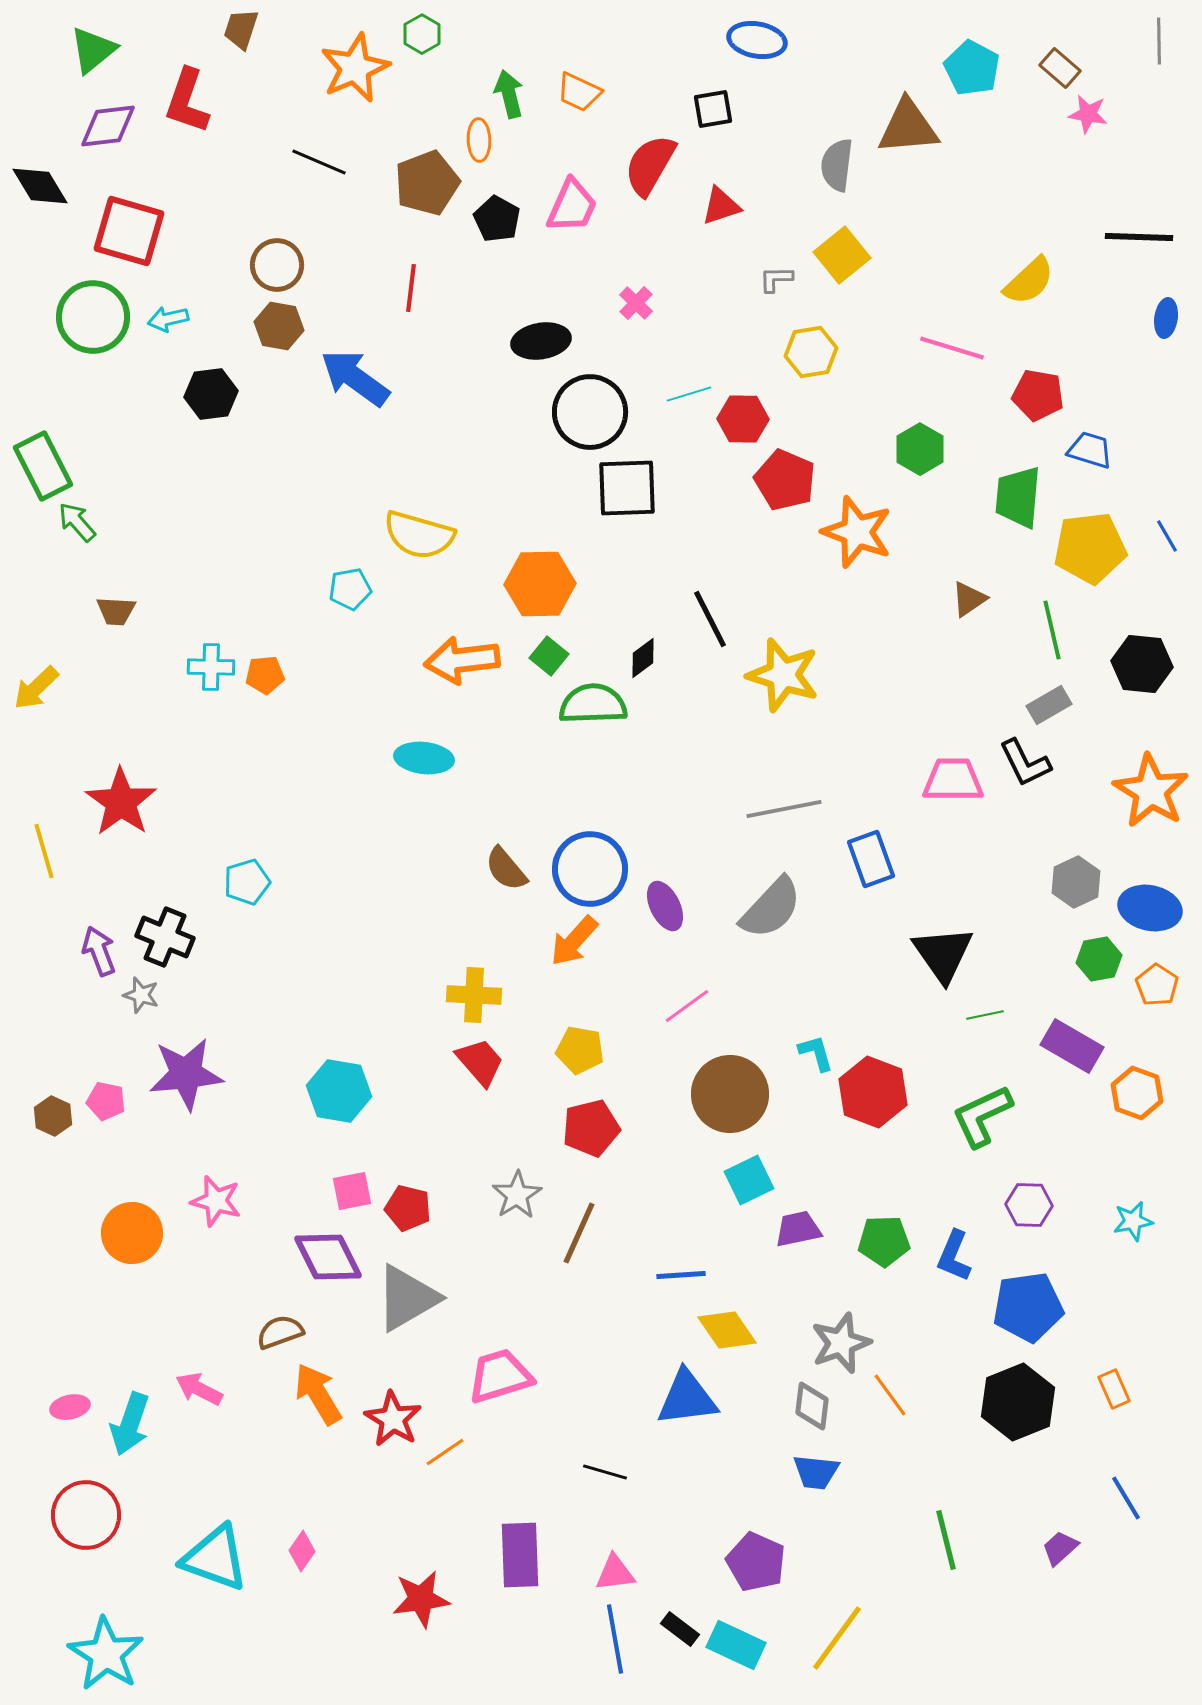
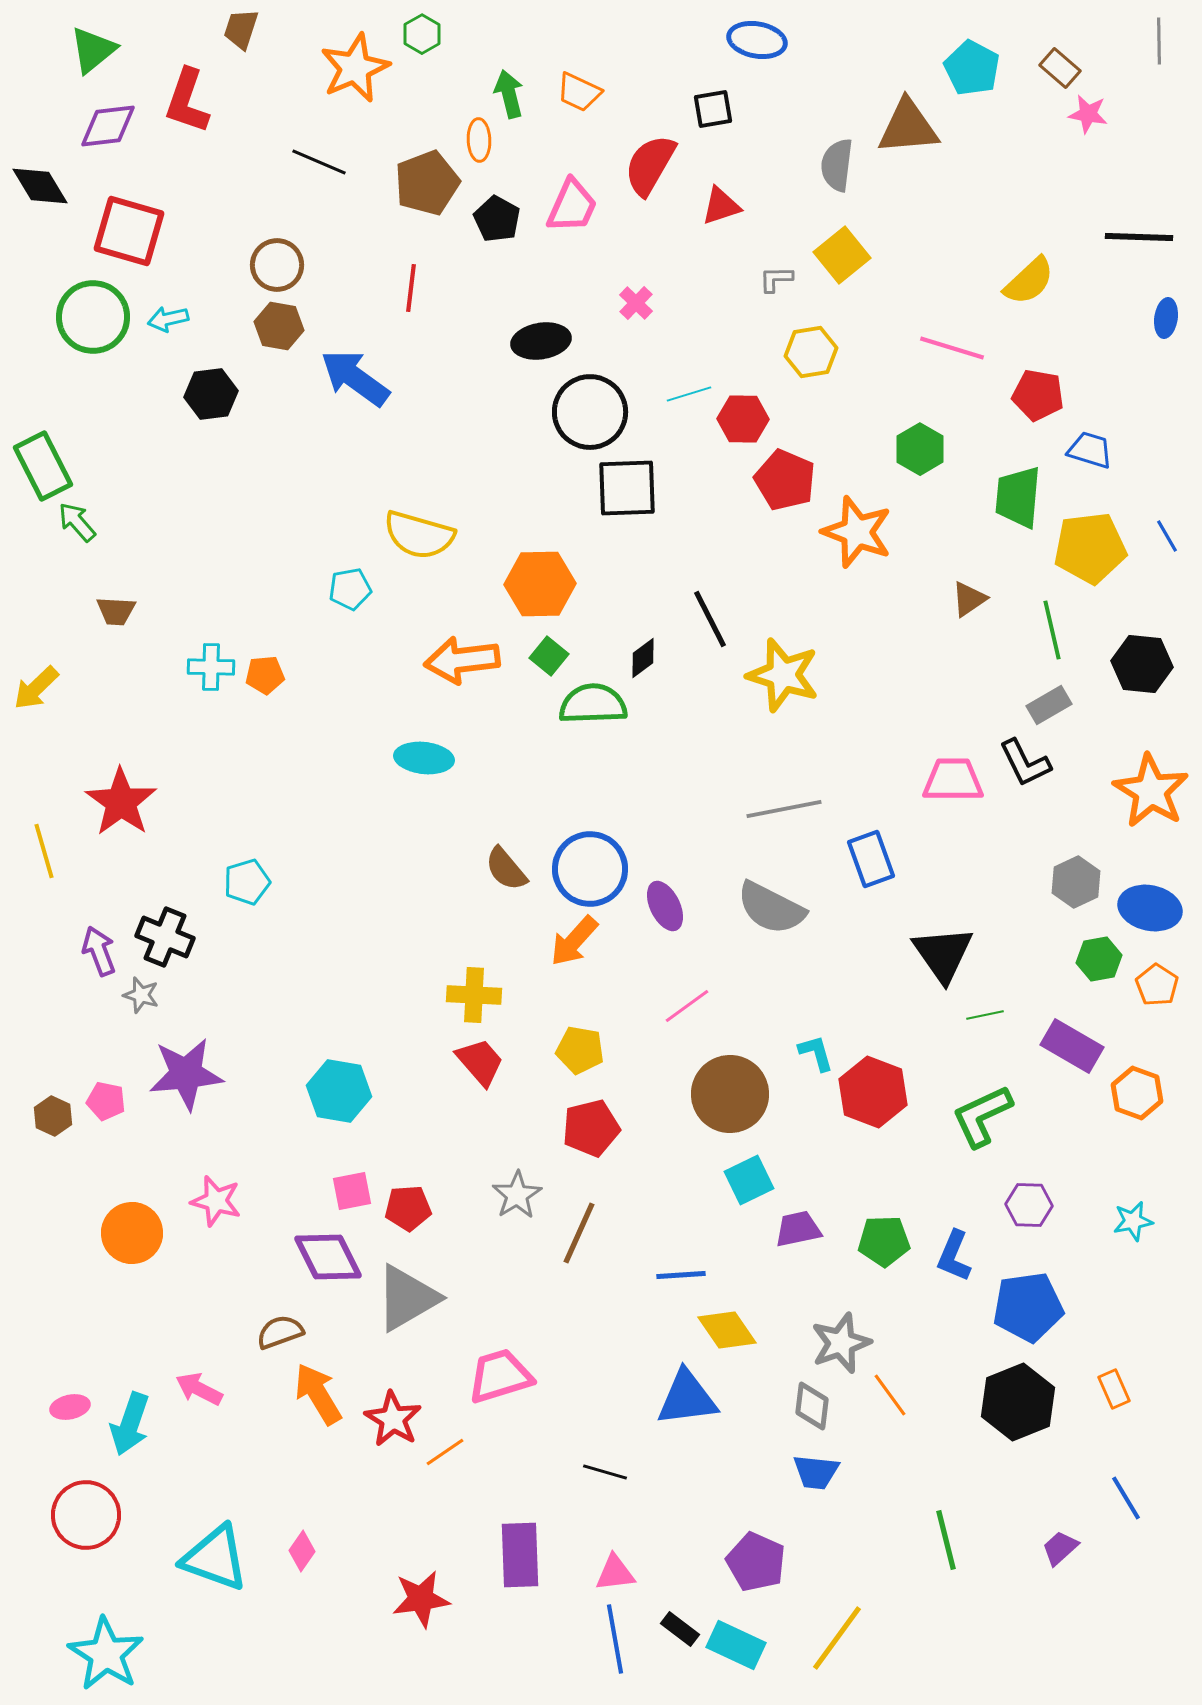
gray semicircle at (771, 908): rotated 74 degrees clockwise
red pentagon at (408, 1208): rotated 18 degrees counterclockwise
